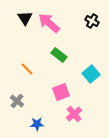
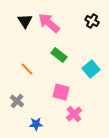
black triangle: moved 3 px down
cyan square: moved 5 px up
pink square: rotated 36 degrees clockwise
blue star: moved 1 px left
